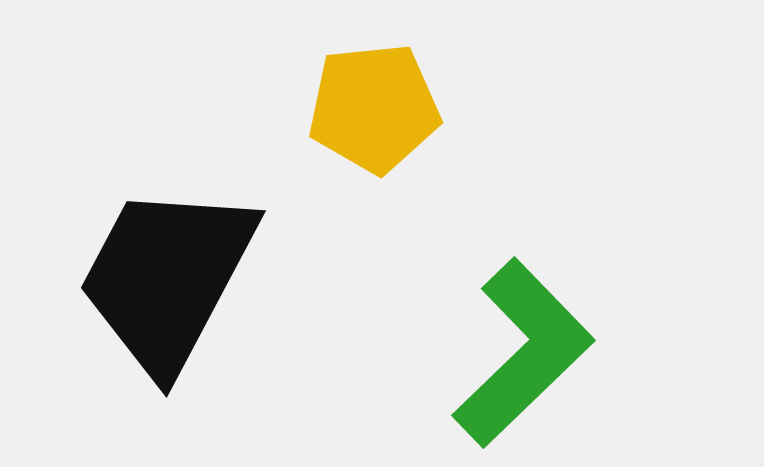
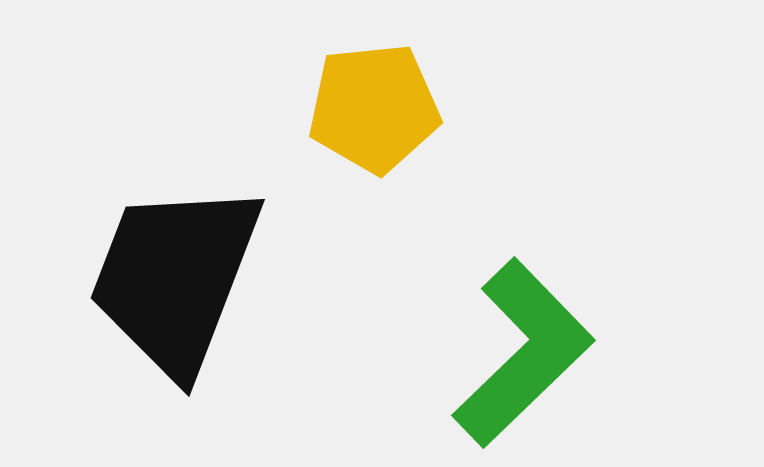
black trapezoid: moved 8 px right; rotated 7 degrees counterclockwise
